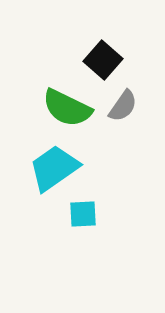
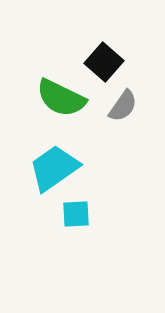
black square: moved 1 px right, 2 px down
green semicircle: moved 6 px left, 10 px up
cyan square: moved 7 px left
